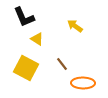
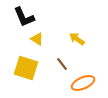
yellow arrow: moved 2 px right, 13 px down
yellow square: rotated 10 degrees counterclockwise
orange ellipse: rotated 25 degrees counterclockwise
